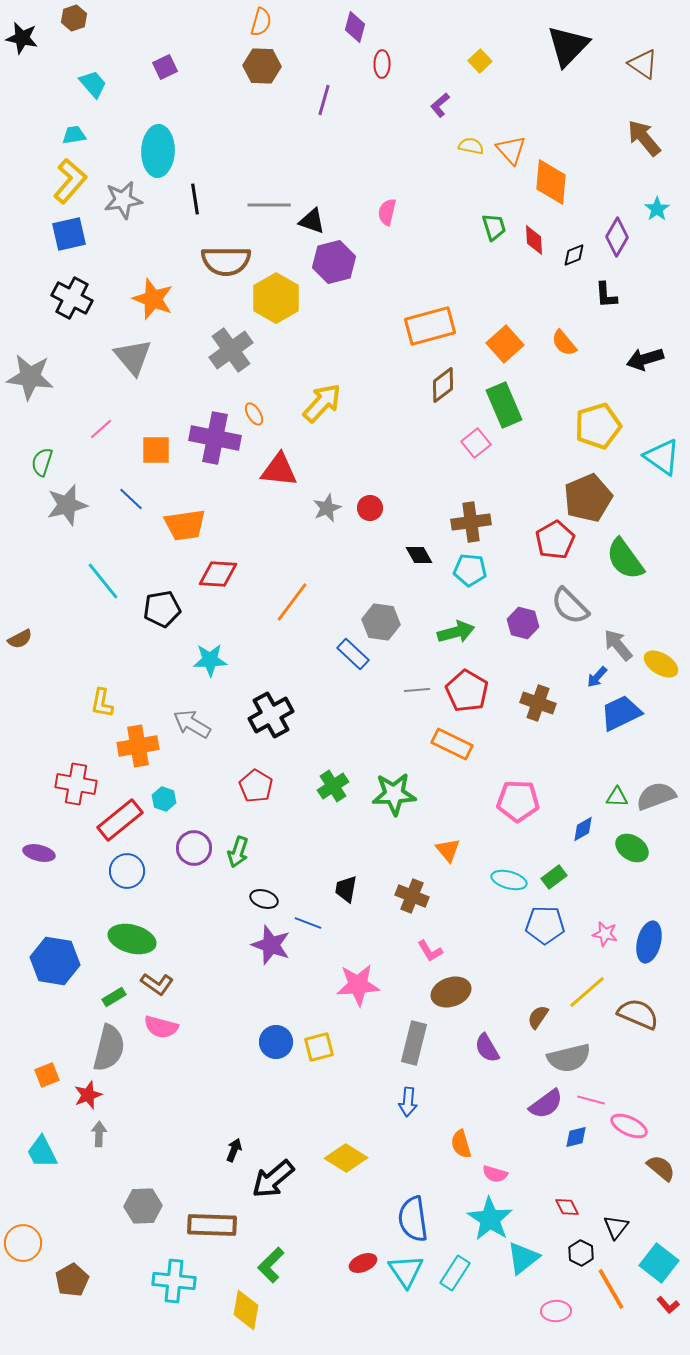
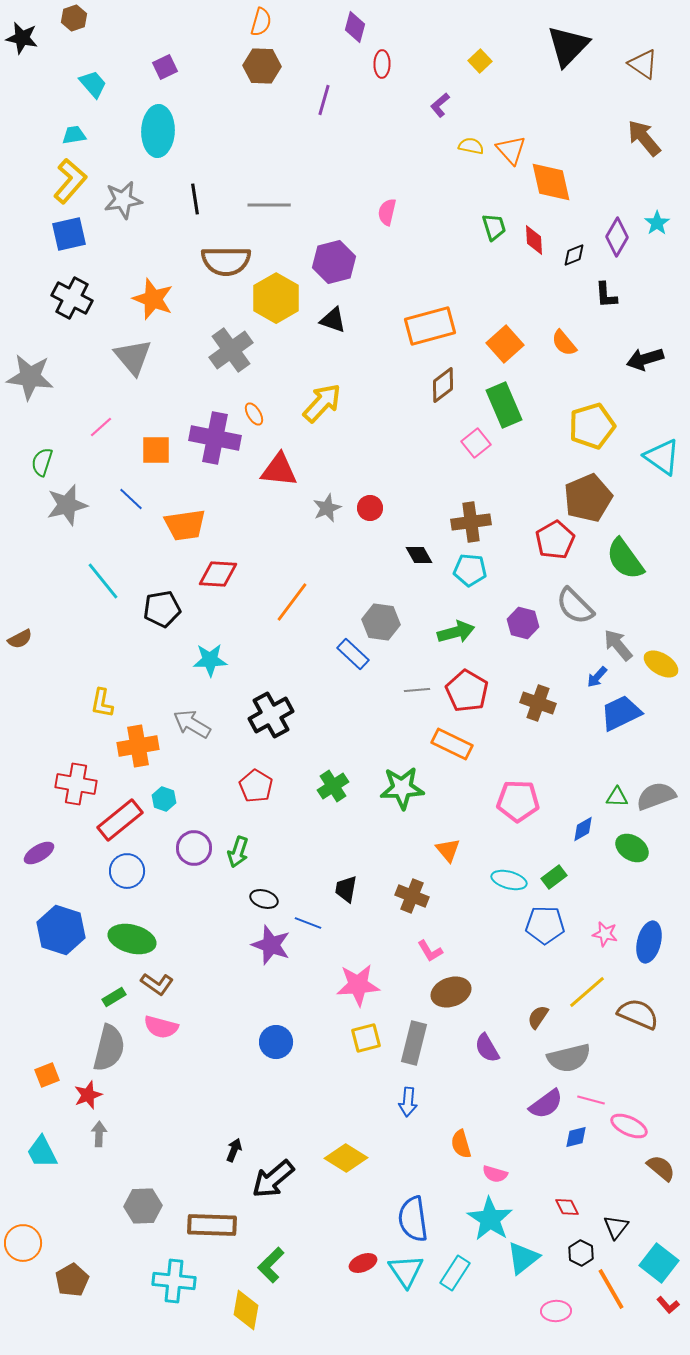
cyan ellipse at (158, 151): moved 20 px up
orange diamond at (551, 182): rotated 18 degrees counterclockwise
cyan star at (657, 209): moved 14 px down
black triangle at (312, 221): moved 21 px right, 99 px down
yellow pentagon at (598, 426): moved 6 px left
pink line at (101, 429): moved 2 px up
gray semicircle at (570, 606): moved 5 px right
green star at (394, 794): moved 8 px right, 6 px up
purple ellipse at (39, 853): rotated 44 degrees counterclockwise
blue hexagon at (55, 961): moved 6 px right, 31 px up; rotated 9 degrees clockwise
yellow square at (319, 1047): moved 47 px right, 9 px up
